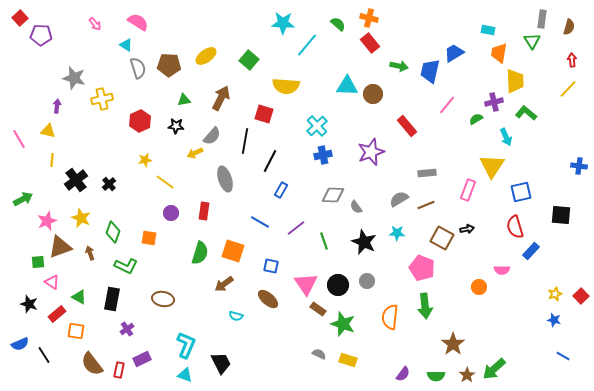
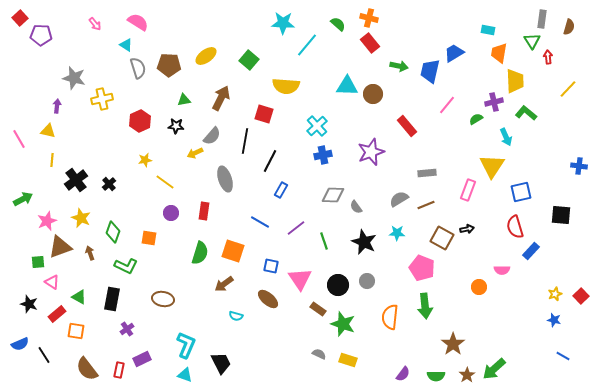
red arrow at (572, 60): moved 24 px left, 3 px up
pink triangle at (306, 284): moved 6 px left, 5 px up
brown semicircle at (92, 364): moved 5 px left, 5 px down
